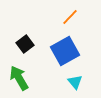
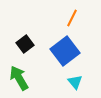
orange line: moved 2 px right, 1 px down; rotated 18 degrees counterclockwise
blue square: rotated 8 degrees counterclockwise
